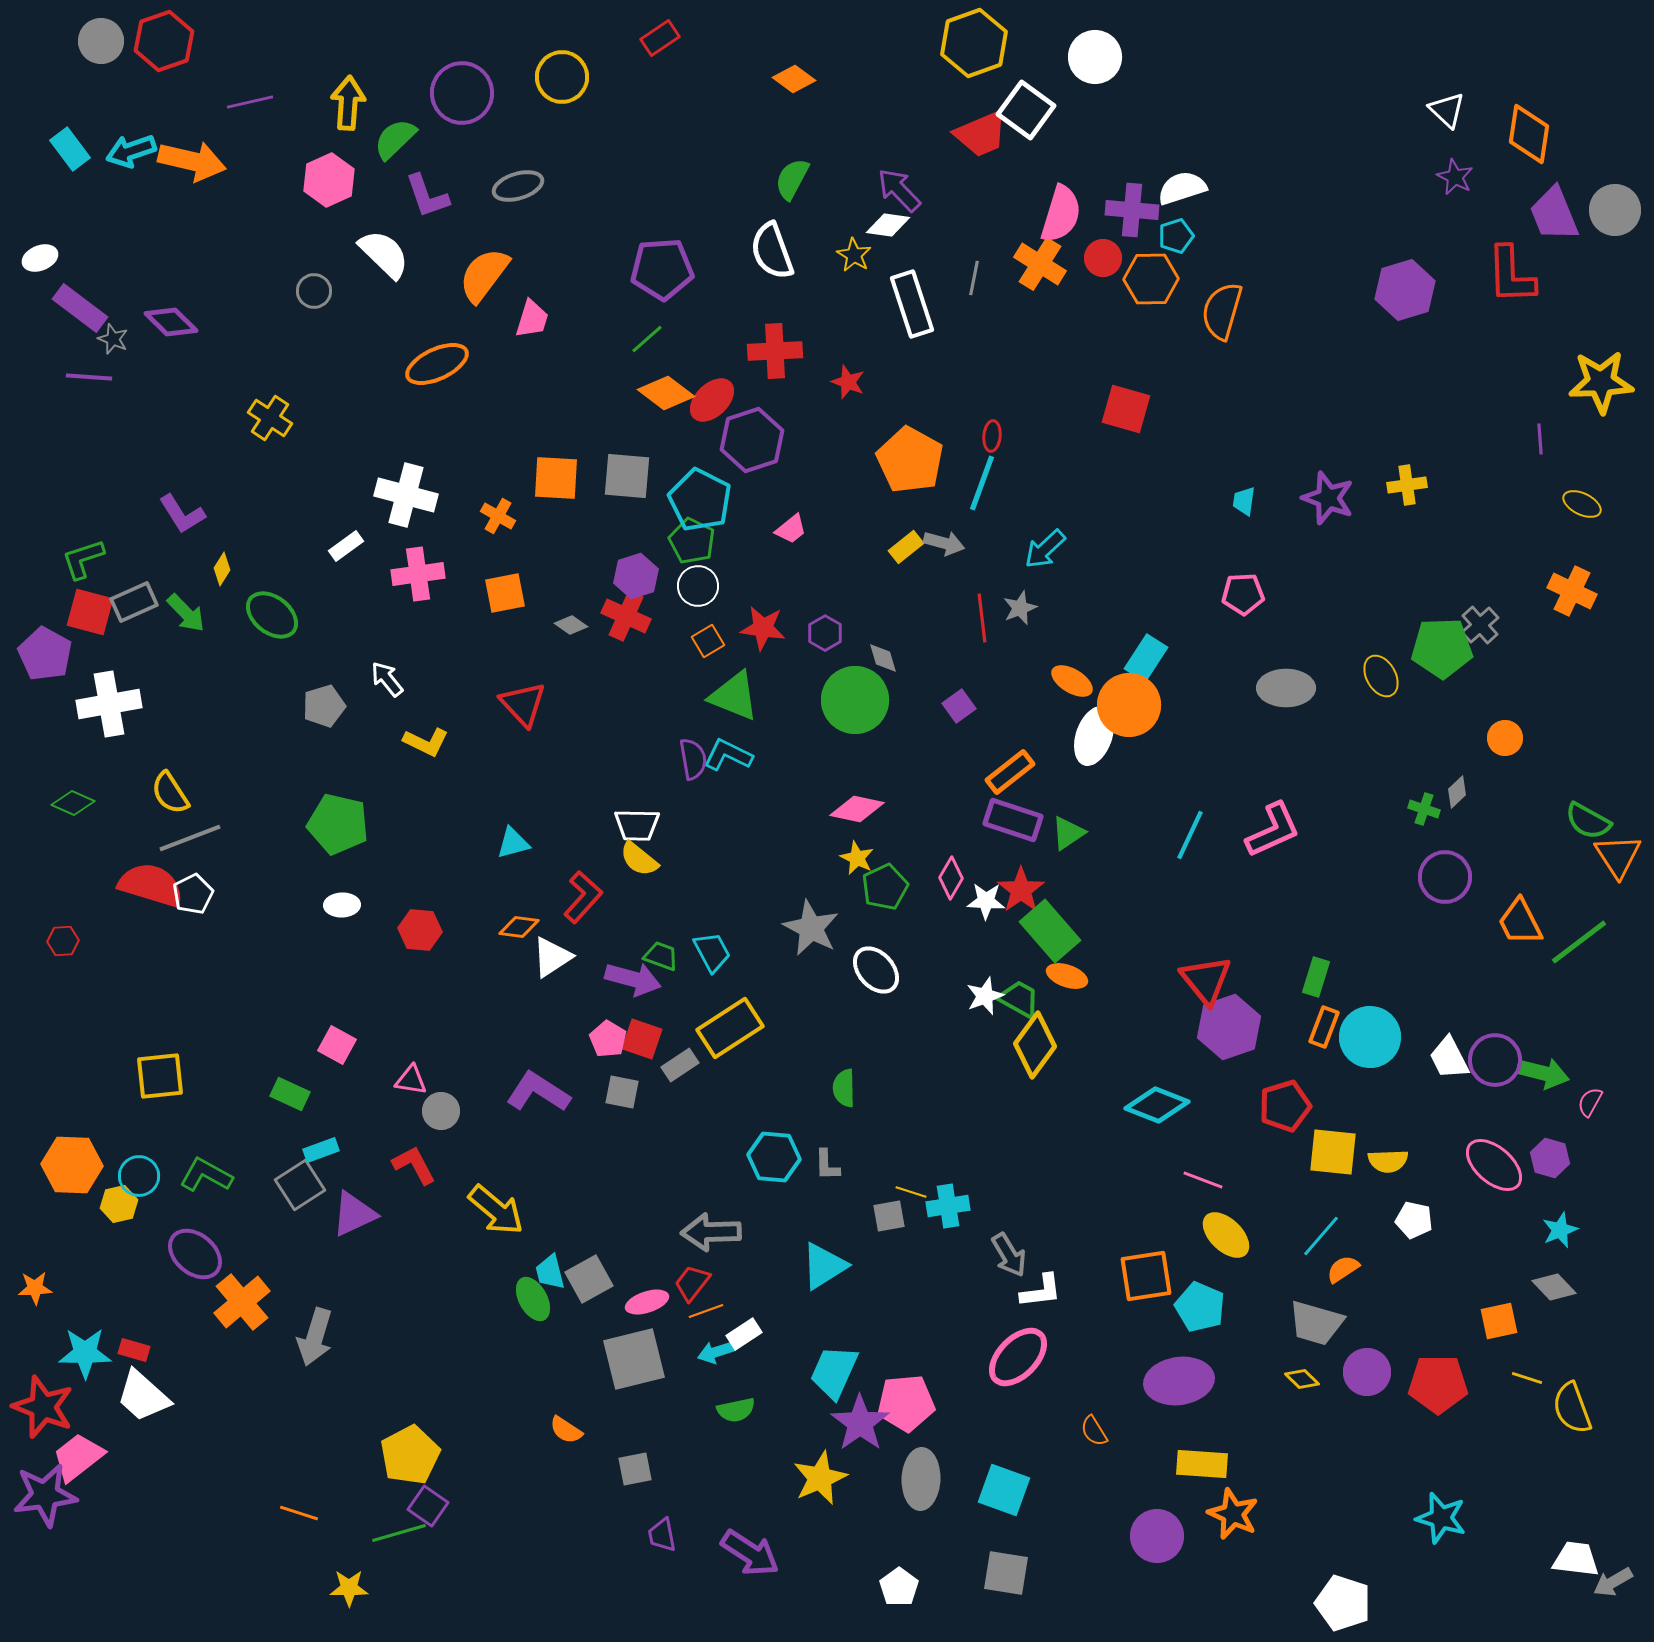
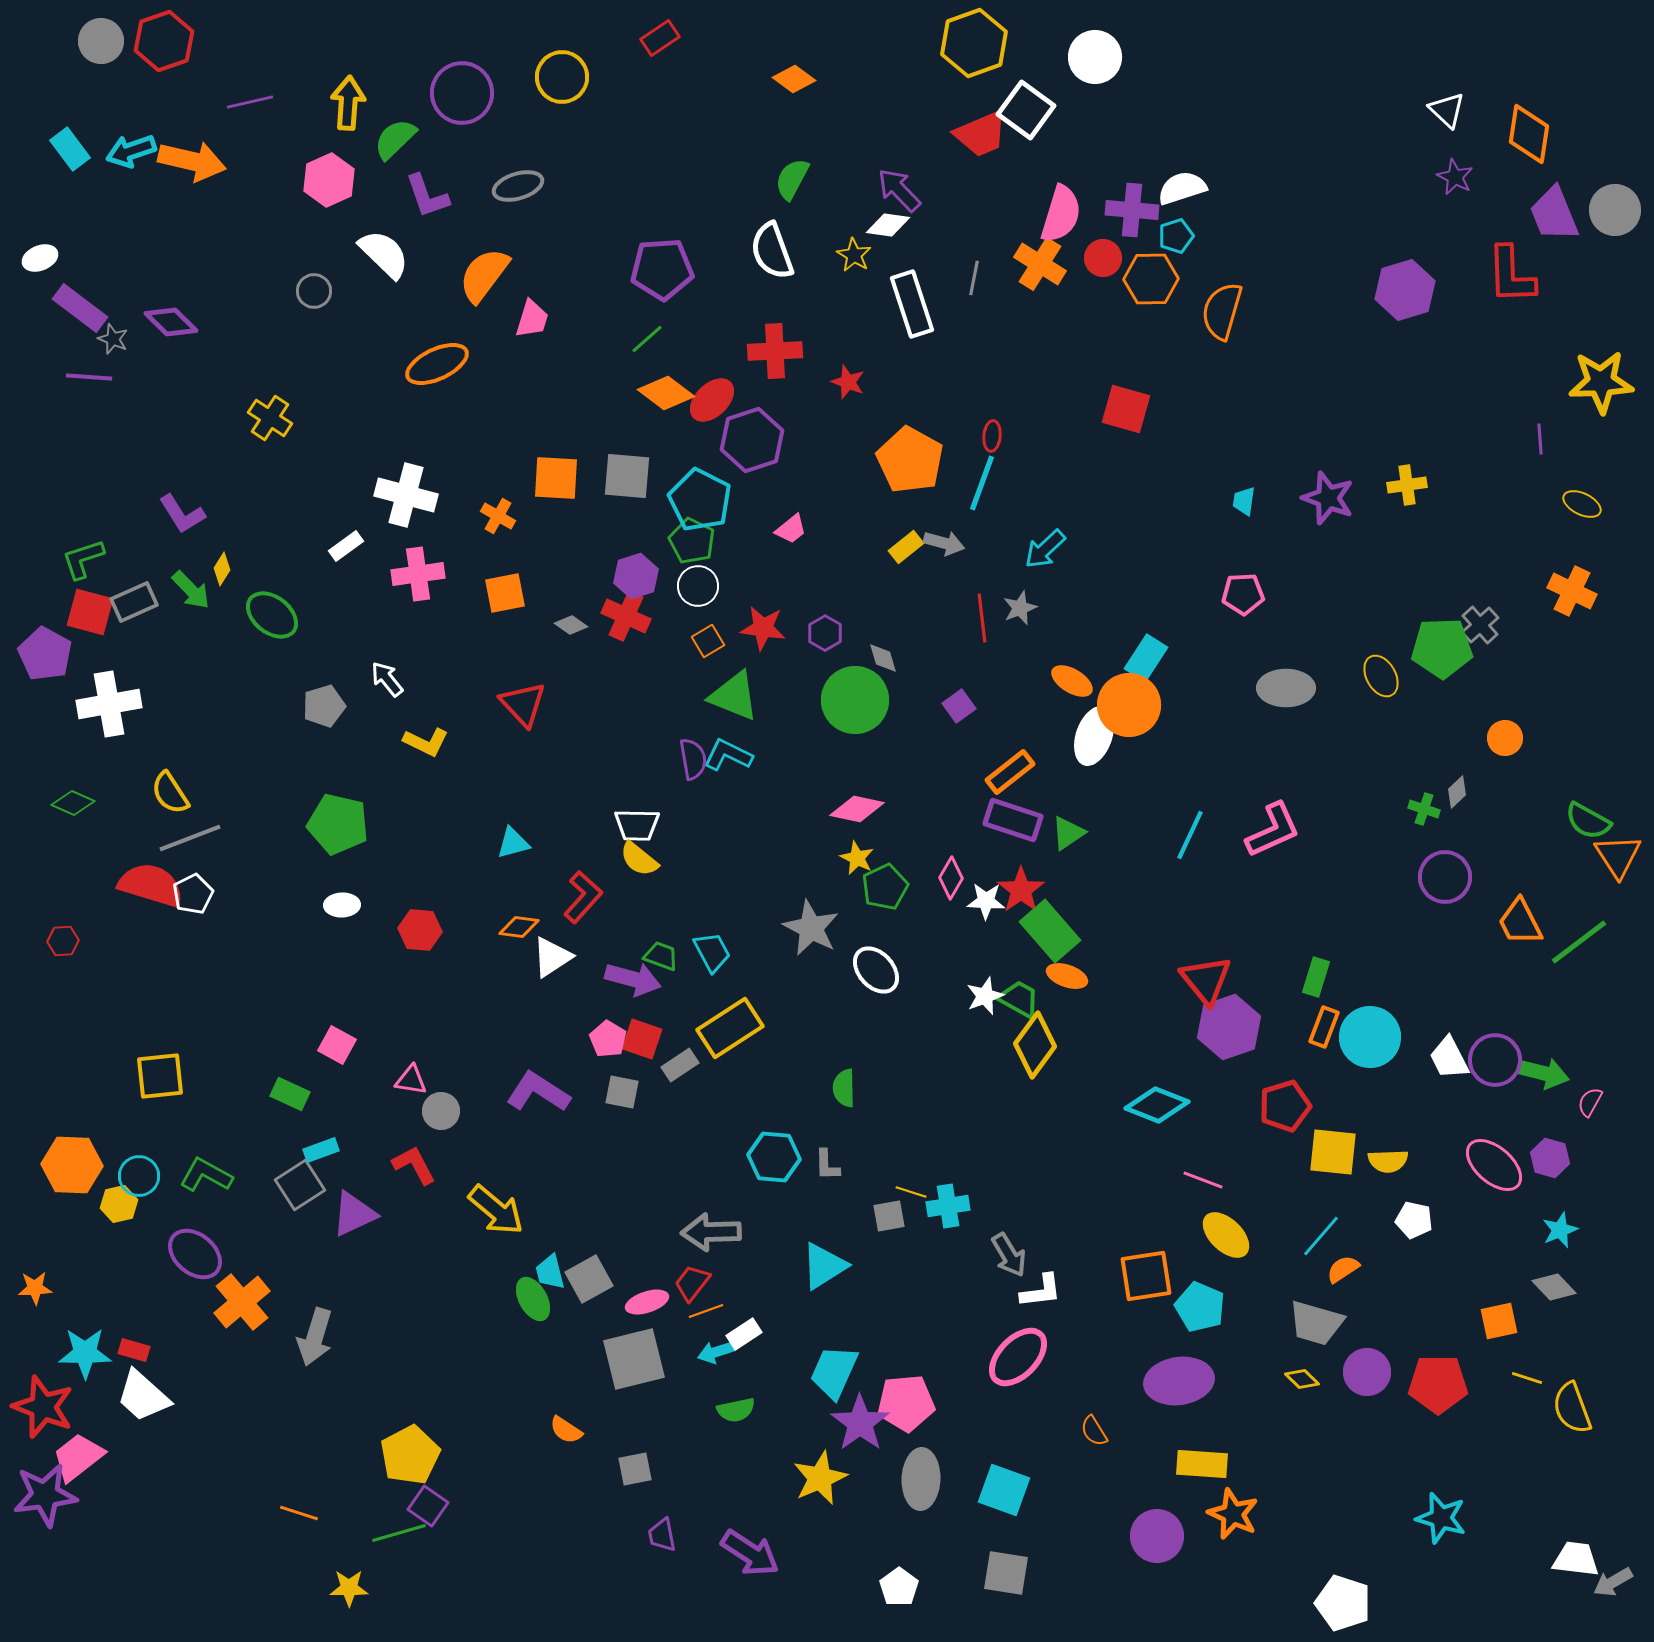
green arrow at (186, 613): moved 5 px right, 23 px up
